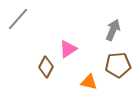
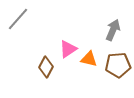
orange triangle: moved 23 px up
